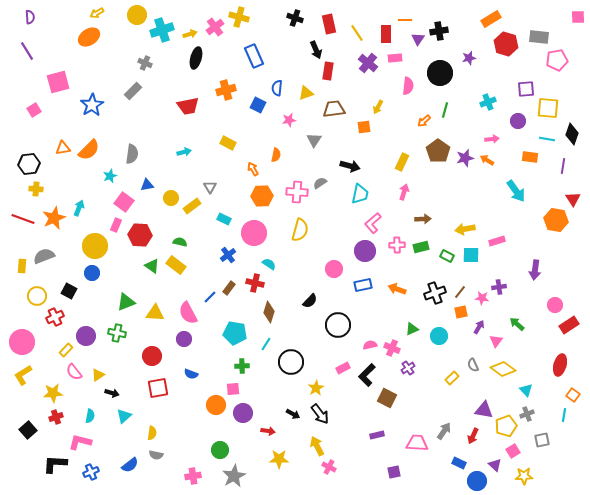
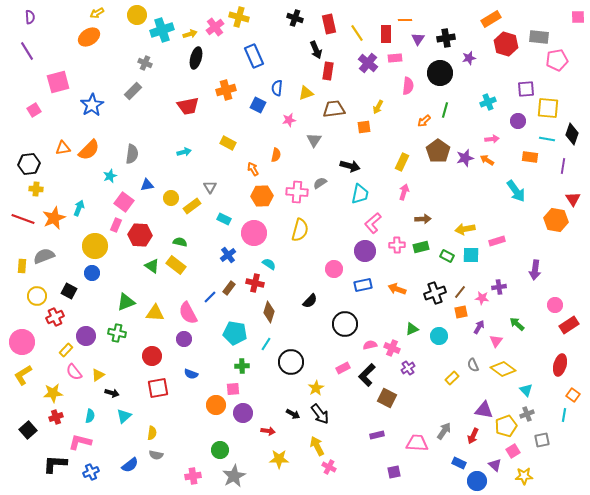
black cross at (439, 31): moved 7 px right, 7 px down
black circle at (338, 325): moved 7 px right, 1 px up
